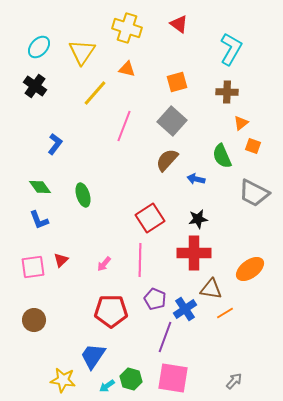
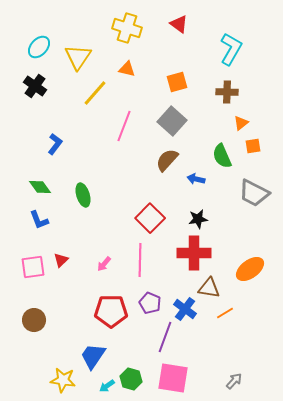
yellow triangle at (82, 52): moved 4 px left, 5 px down
orange square at (253, 146): rotated 28 degrees counterclockwise
red square at (150, 218): rotated 12 degrees counterclockwise
brown triangle at (211, 289): moved 2 px left, 1 px up
purple pentagon at (155, 299): moved 5 px left, 4 px down
blue cross at (185, 309): rotated 20 degrees counterclockwise
